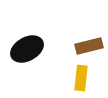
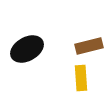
yellow rectangle: rotated 10 degrees counterclockwise
